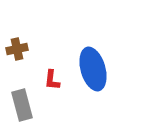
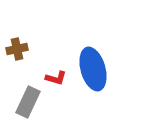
red L-shape: moved 4 px right, 2 px up; rotated 80 degrees counterclockwise
gray rectangle: moved 6 px right, 3 px up; rotated 40 degrees clockwise
